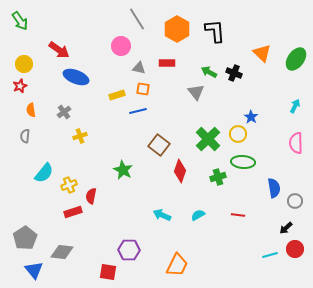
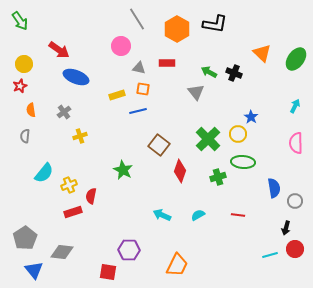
black L-shape at (215, 31): moved 7 px up; rotated 105 degrees clockwise
black arrow at (286, 228): rotated 32 degrees counterclockwise
